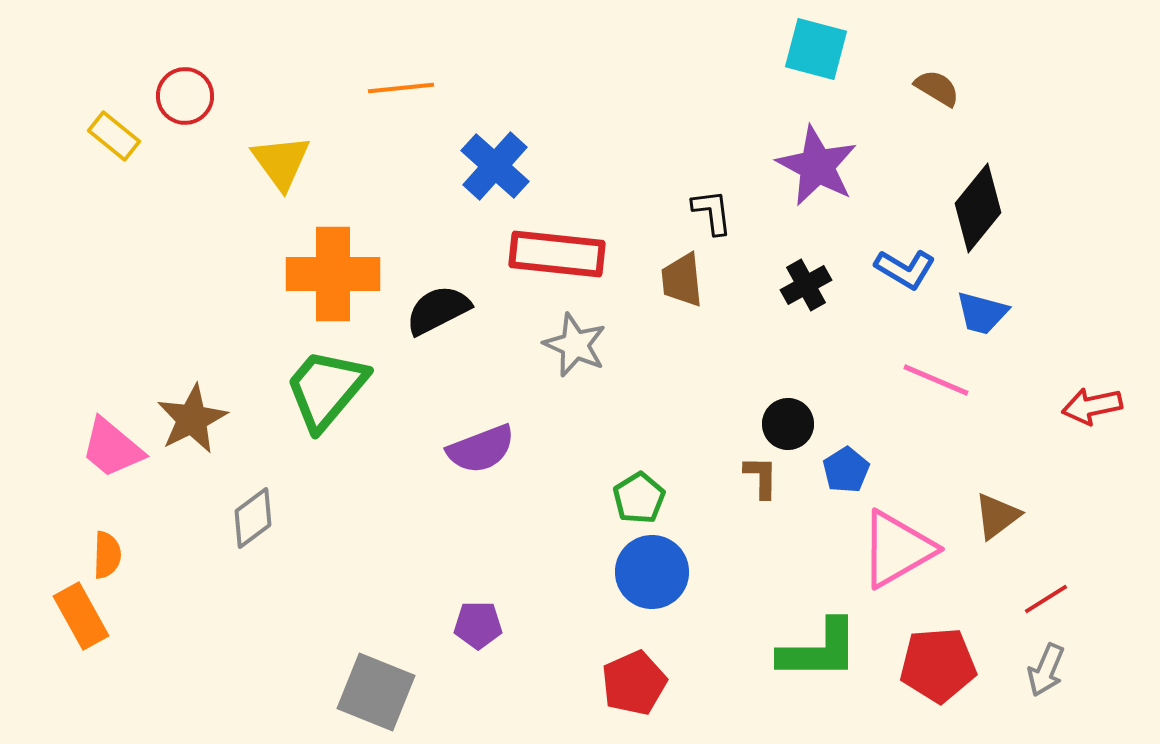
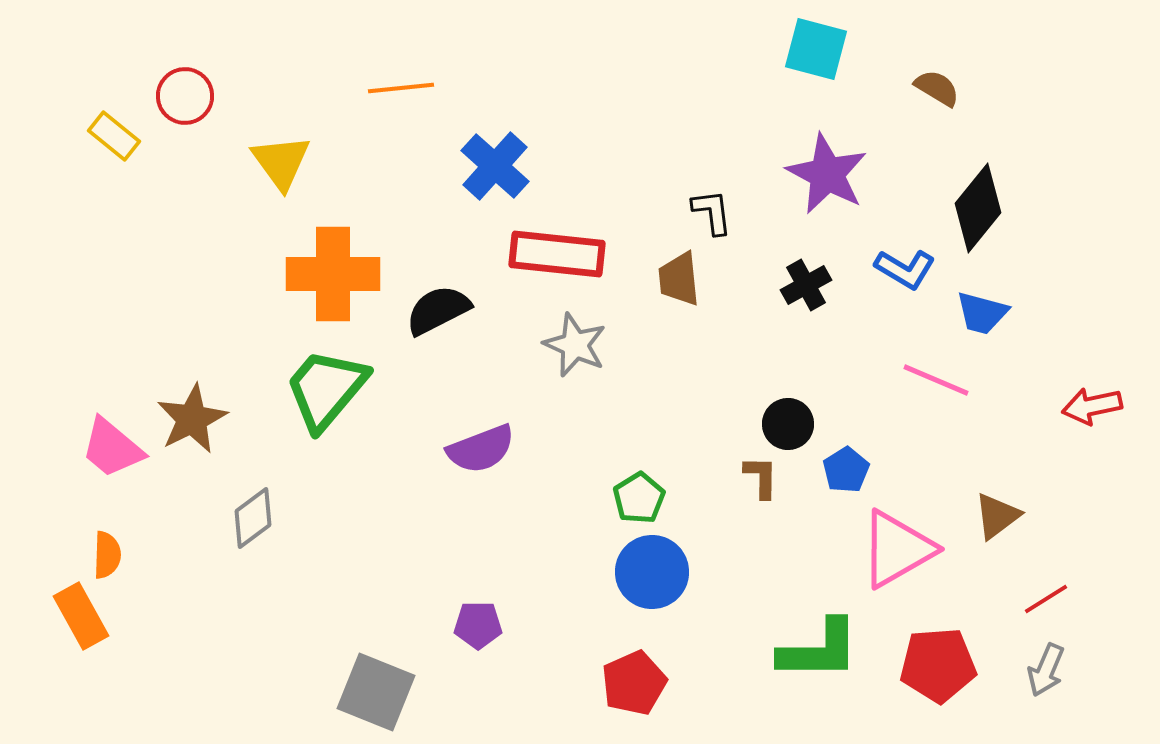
purple star at (817, 166): moved 10 px right, 8 px down
brown trapezoid at (682, 280): moved 3 px left, 1 px up
